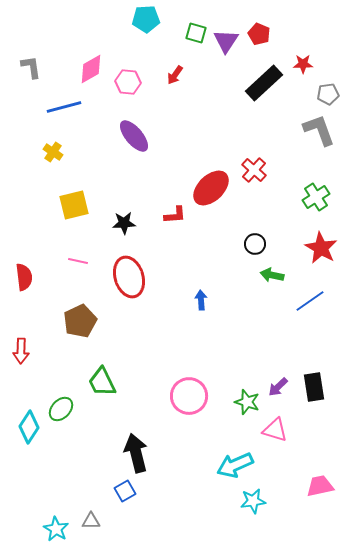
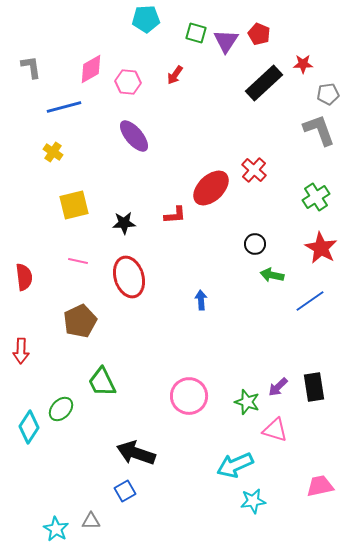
black arrow at (136, 453): rotated 57 degrees counterclockwise
